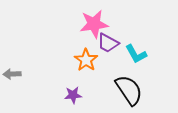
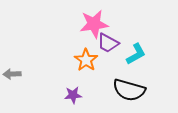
cyan L-shape: rotated 90 degrees counterclockwise
black semicircle: rotated 140 degrees clockwise
